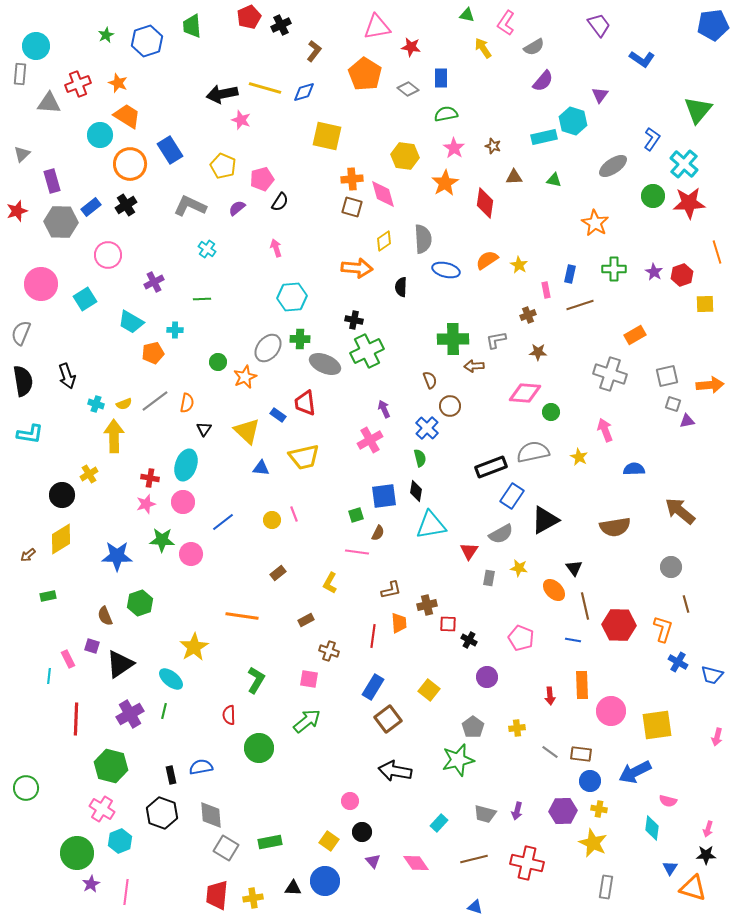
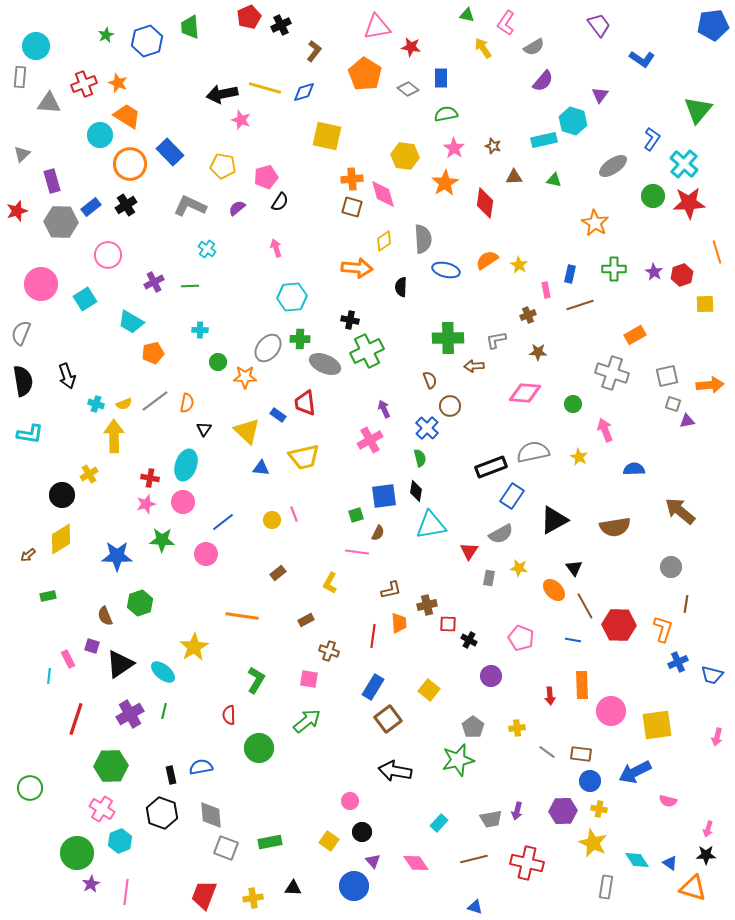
green trapezoid at (192, 26): moved 2 px left, 1 px down
gray rectangle at (20, 74): moved 3 px down
red cross at (78, 84): moved 6 px right
cyan rectangle at (544, 137): moved 3 px down
blue rectangle at (170, 150): moved 2 px down; rotated 12 degrees counterclockwise
yellow pentagon at (223, 166): rotated 15 degrees counterclockwise
pink pentagon at (262, 179): moved 4 px right, 2 px up
green line at (202, 299): moved 12 px left, 13 px up
black cross at (354, 320): moved 4 px left
cyan cross at (175, 330): moved 25 px right
green cross at (453, 339): moved 5 px left, 1 px up
gray cross at (610, 374): moved 2 px right, 1 px up
orange star at (245, 377): rotated 25 degrees clockwise
green circle at (551, 412): moved 22 px right, 8 px up
black triangle at (545, 520): moved 9 px right
pink circle at (191, 554): moved 15 px right
brown line at (686, 604): rotated 24 degrees clockwise
brown line at (585, 606): rotated 16 degrees counterclockwise
blue cross at (678, 662): rotated 36 degrees clockwise
purple circle at (487, 677): moved 4 px right, 1 px up
cyan ellipse at (171, 679): moved 8 px left, 7 px up
red line at (76, 719): rotated 16 degrees clockwise
gray line at (550, 752): moved 3 px left
green hexagon at (111, 766): rotated 16 degrees counterclockwise
green circle at (26, 788): moved 4 px right
gray trapezoid at (485, 814): moved 6 px right, 5 px down; rotated 25 degrees counterclockwise
cyan diamond at (652, 828): moved 15 px left, 32 px down; rotated 40 degrees counterclockwise
gray square at (226, 848): rotated 10 degrees counterclockwise
blue triangle at (670, 868): moved 5 px up; rotated 28 degrees counterclockwise
blue circle at (325, 881): moved 29 px right, 5 px down
red trapezoid at (217, 895): moved 13 px left; rotated 16 degrees clockwise
